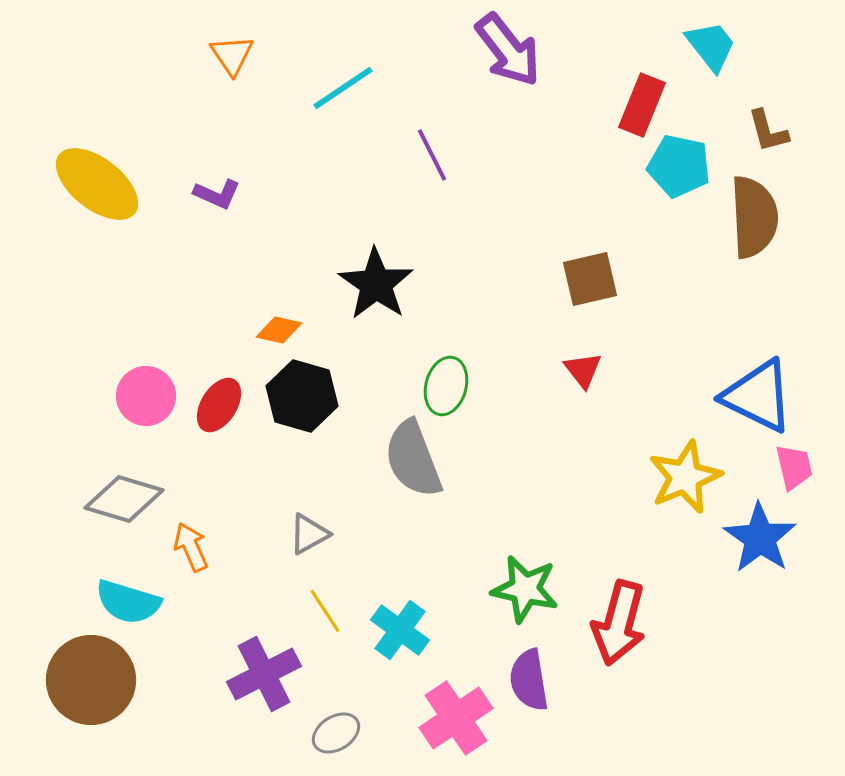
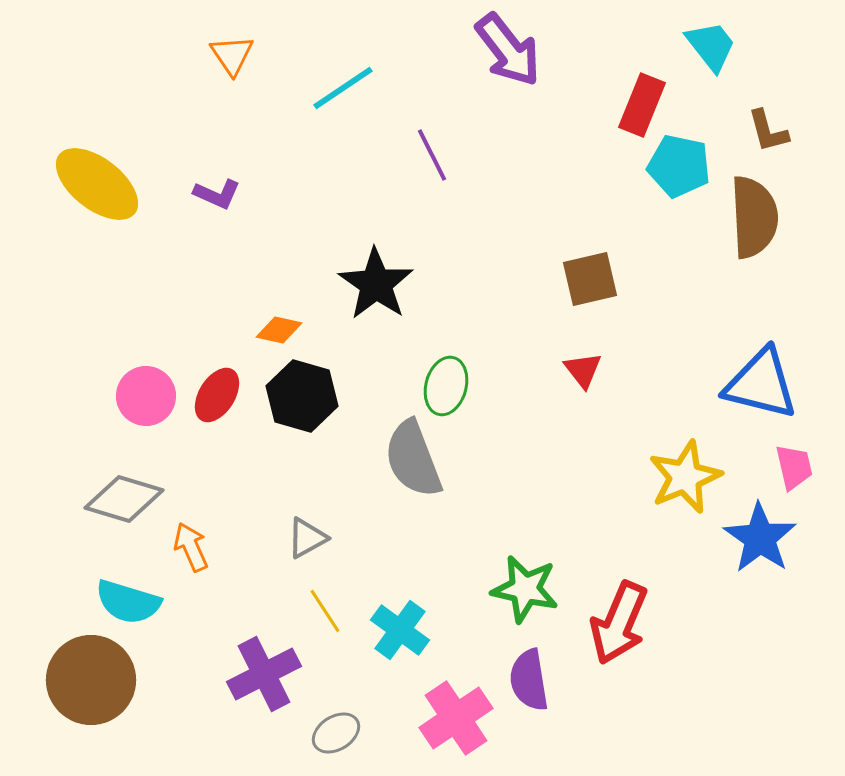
blue triangle: moved 3 px right, 12 px up; rotated 12 degrees counterclockwise
red ellipse: moved 2 px left, 10 px up
gray triangle: moved 2 px left, 4 px down
red arrow: rotated 8 degrees clockwise
